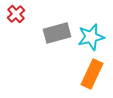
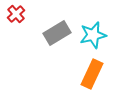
gray rectangle: rotated 16 degrees counterclockwise
cyan star: moved 2 px right, 2 px up
